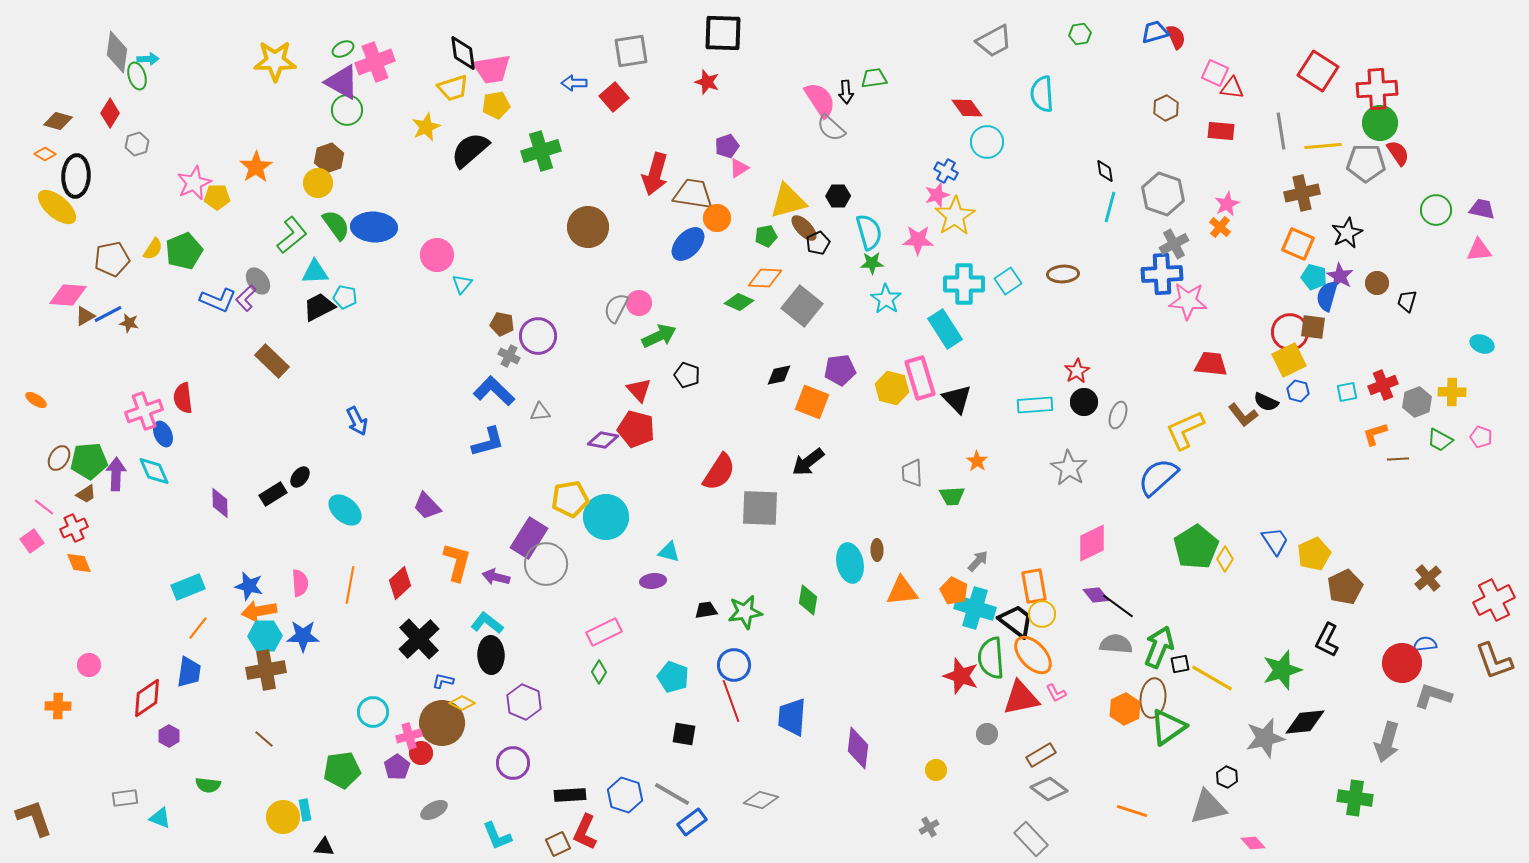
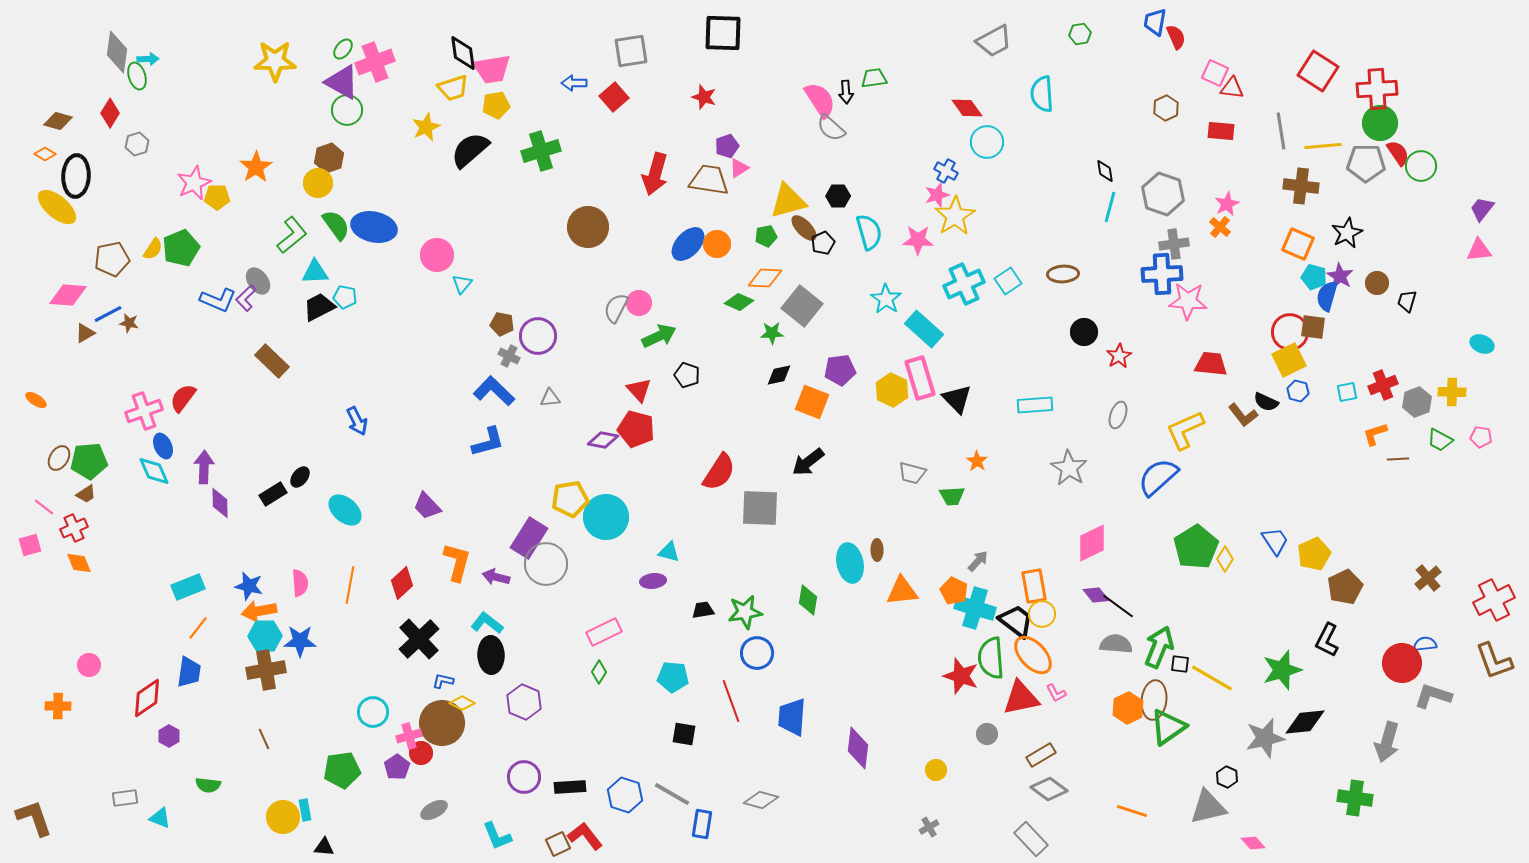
blue trapezoid at (1155, 32): moved 10 px up; rotated 64 degrees counterclockwise
green ellipse at (343, 49): rotated 25 degrees counterclockwise
red star at (707, 82): moved 3 px left, 15 px down
brown cross at (1302, 193): moved 1 px left, 7 px up; rotated 20 degrees clockwise
brown trapezoid at (693, 194): moved 16 px right, 14 px up
purple trapezoid at (1482, 209): rotated 64 degrees counterclockwise
green circle at (1436, 210): moved 15 px left, 44 px up
orange circle at (717, 218): moved 26 px down
blue ellipse at (374, 227): rotated 9 degrees clockwise
black pentagon at (818, 243): moved 5 px right
gray cross at (1174, 244): rotated 20 degrees clockwise
green pentagon at (184, 251): moved 3 px left, 3 px up
green star at (872, 263): moved 100 px left, 70 px down
cyan cross at (964, 284): rotated 24 degrees counterclockwise
brown triangle at (85, 316): moved 17 px down
cyan rectangle at (945, 329): moved 21 px left; rotated 15 degrees counterclockwise
red star at (1077, 371): moved 42 px right, 15 px up
yellow hexagon at (892, 388): moved 2 px down; rotated 12 degrees clockwise
red semicircle at (183, 398): rotated 44 degrees clockwise
black circle at (1084, 402): moved 70 px up
gray triangle at (540, 412): moved 10 px right, 14 px up
blue ellipse at (163, 434): moved 12 px down
pink pentagon at (1481, 437): rotated 10 degrees counterclockwise
gray trapezoid at (912, 473): rotated 72 degrees counterclockwise
purple arrow at (116, 474): moved 88 px right, 7 px up
pink square at (32, 541): moved 2 px left, 4 px down; rotated 20 degrees clockwise
red diamond at (400, 583): moved 2 px right
black trapezoid at (706, 610): moved 3 px left
blue star at (303, 636): moved 3 px left, 5 px down
black square at (1180, 664): rotated 18 degrees clockwise
blue circle at (734, 665): moved 23 px right, 12 px up
cyan pentagon at (673, 677): rotated 16 degrees counterclockwise
brown ellipse at (1153, 698): moved 1 px right, 2 px down
orange hexagon at (1125, 709): moved 3 px right, 1 px up
brown line at (264, 739): rotated 25 degrees clockwise
purple circle at (513, 763): moved 11 px right, 14 px down
black rectangle at (570, 795): moved 8 px up
blue rectangle at (692, 822): moved 10 px right, 2 px down; rotated 44 degrees counterclockwise
red L-shape at (585, 832): moved 4 px down; rotated 117 degrees clockwise
